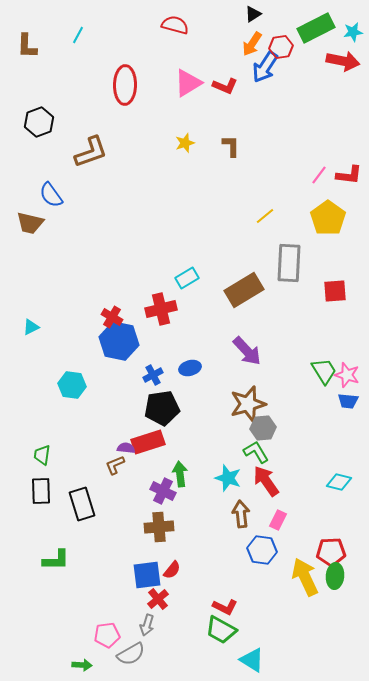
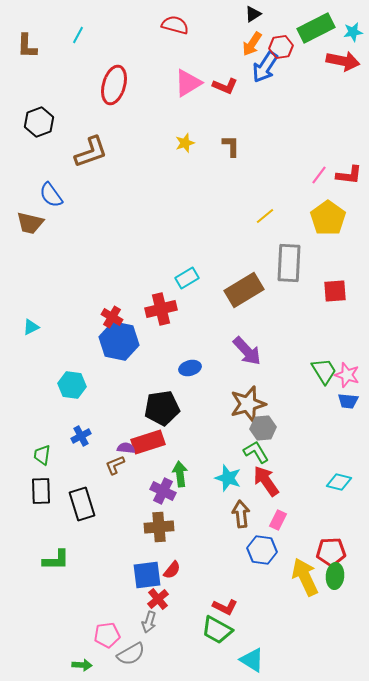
red ellipse at (125, 85): moved 11 px left; rotated 15 degrees clockwise
blue cross at (153, 375): moved 72 px left, 61 px down
gray arrow at (147, 625): moved 2 px right, 3 px up
green trapezoid at (221, 630): moved 4 px left
